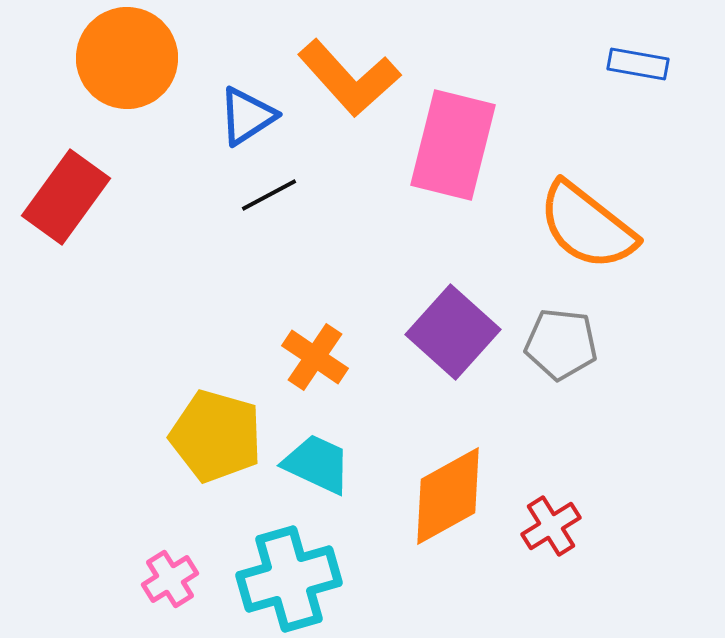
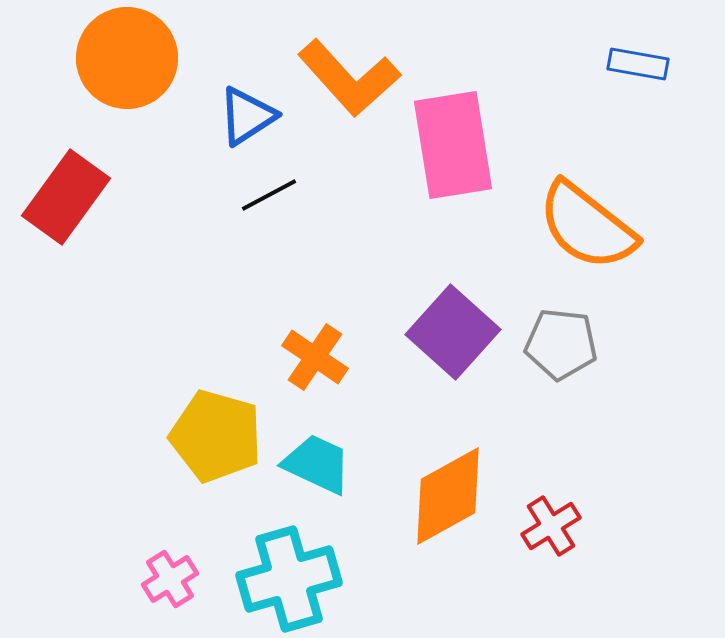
pink rectangle: rotated 23 degrees counterclockwise
